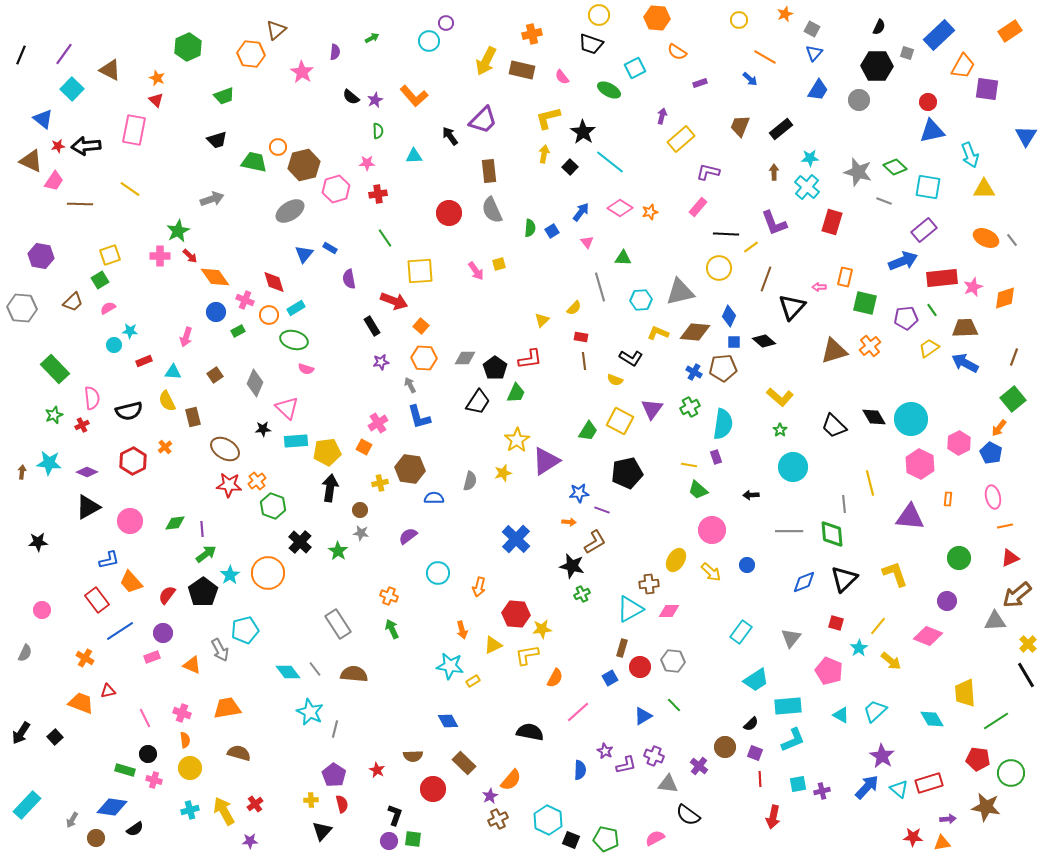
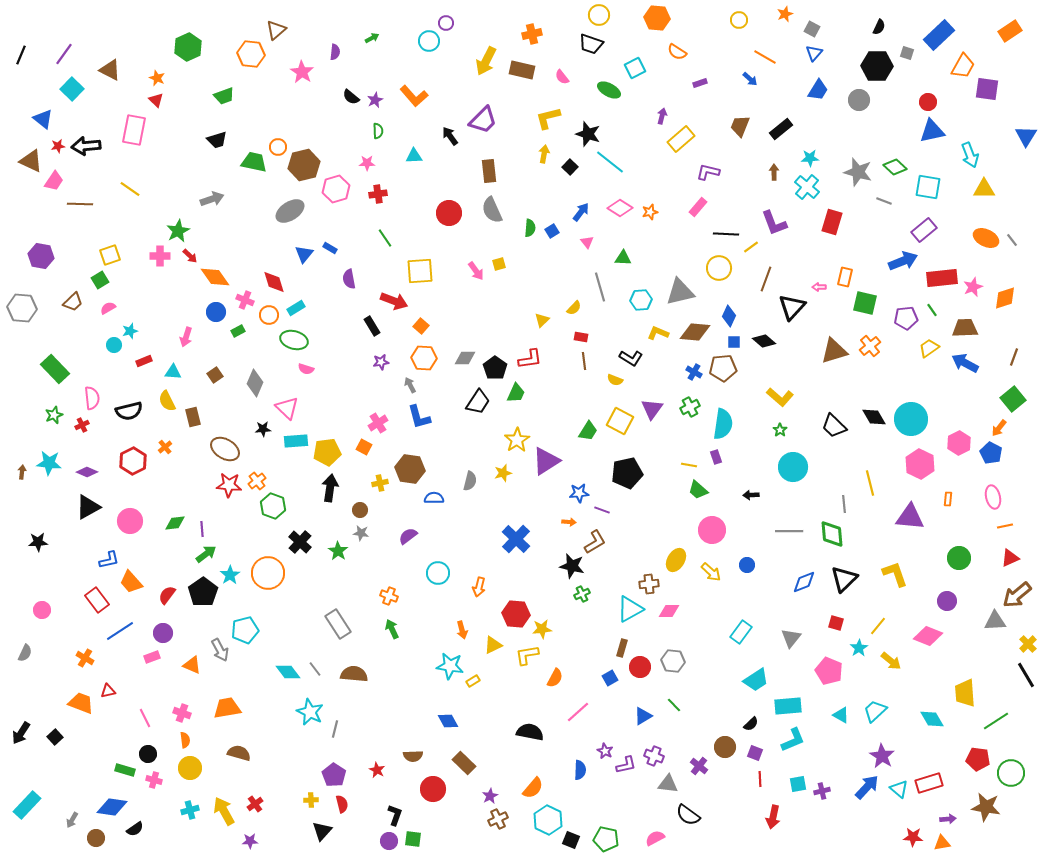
black star at (583, 132): moved 5 px right, 2 px down; rotated 15 degrees counterclockwise
cyan star at (130, 331): rotated 21 degrees counterclockwise
orange semicircle at (511, 780): moved 22 px right, 8 px down
